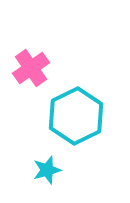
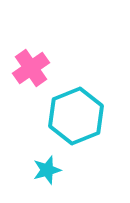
cyan hexagon: rotated 4 degrees clockwise
